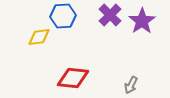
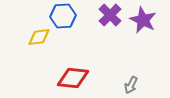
purple star: moved 1 px right, 1 px up; rotated 12 degrees counterclockwise
